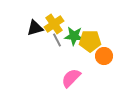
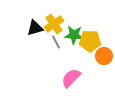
green star: moved 1 px up
gray line: moved 1 px left, 2 px down
